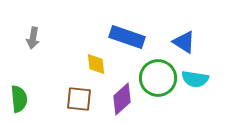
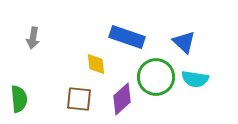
blue triangle: rotated 10 degrees clockwise
green circle: moved 2 px left, 1 px up
